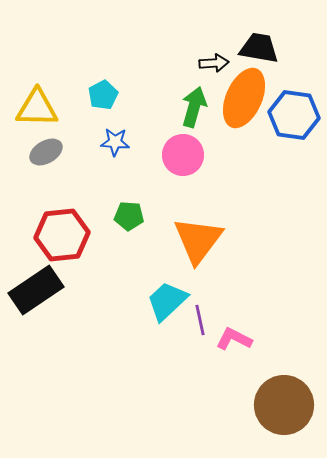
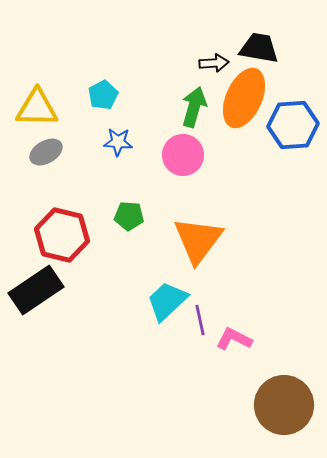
blue hexagon: moved 1 px left, 10 px down; rotated 12 degrees counterclockwise
blue star: moved 3 px right
red hexagon: rotated 20 degrees clockwise
